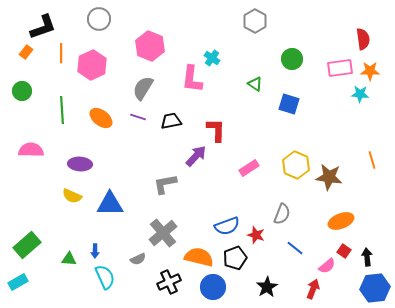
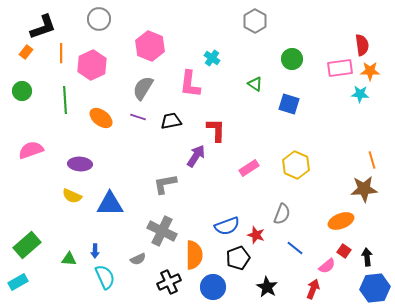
red semicircle at (363, 39): moved 1 px left, 6 px down
pink L-shape at (192, 79): moved 2 px left, 5 px down
green line at (62, 110): moved 3 px right, 10 px up
pink semicircle at (31, 150): rotated 20 degrees counterclockwise
purple arrow at (196, 156): rotated 10 degrees counterclockwise
brown star at (329, 177): moved 35 px right, 12 px down; rotated 12 degrees counterclockwise
gray cross at (163, 233): moved 1 px left, 2 px up; rotated 24 degrees counterclockwise
orange semicircle at (199, 257): moved 5 px left, 2 px up; rotated 76 degrees clockwise
black pentagon at (235, 258): moved 3 px right
black star at (267, 287): rotated 10 degrees counterclockwise
